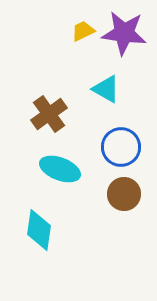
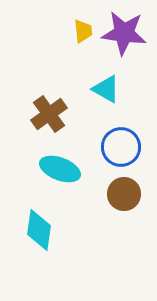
yellow trapezoid: rotated 110 degrees clockwise
